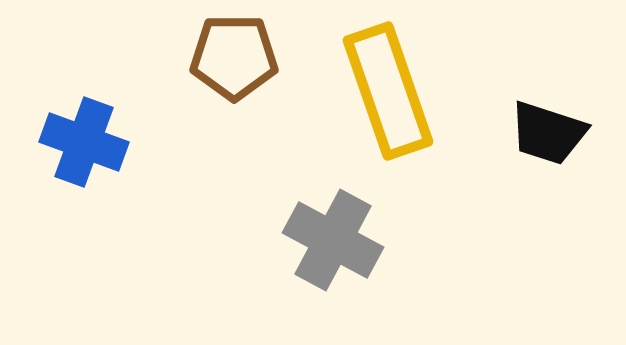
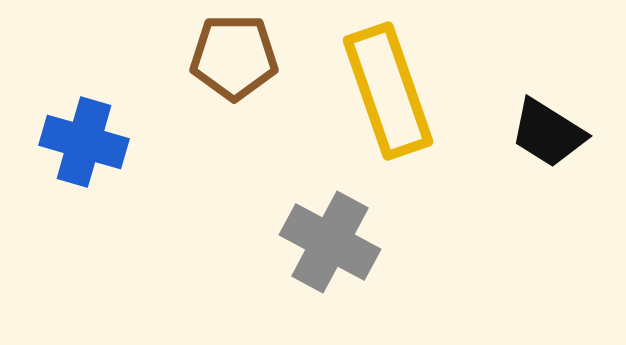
black trapezoid: rotated 14 degrees clockwise
blue cross: rotated 4 degrees counterclockwise
gray cross: moved 3 px left, 2 px down
